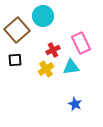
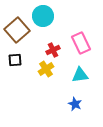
cyan triangle: moved 9 px right, 8 px down
